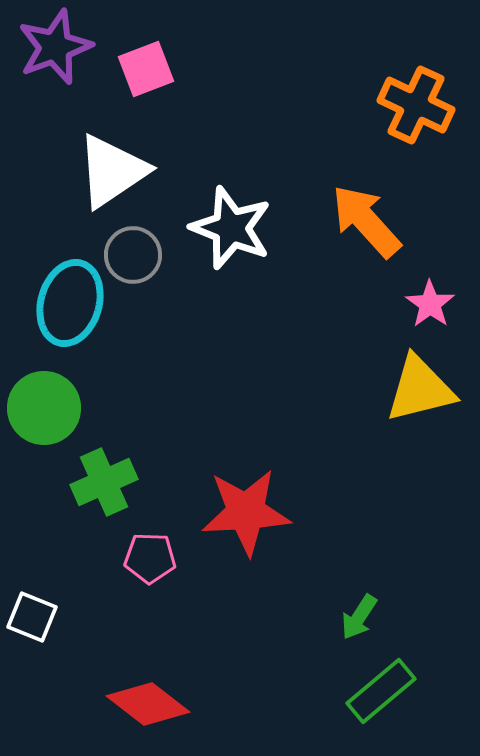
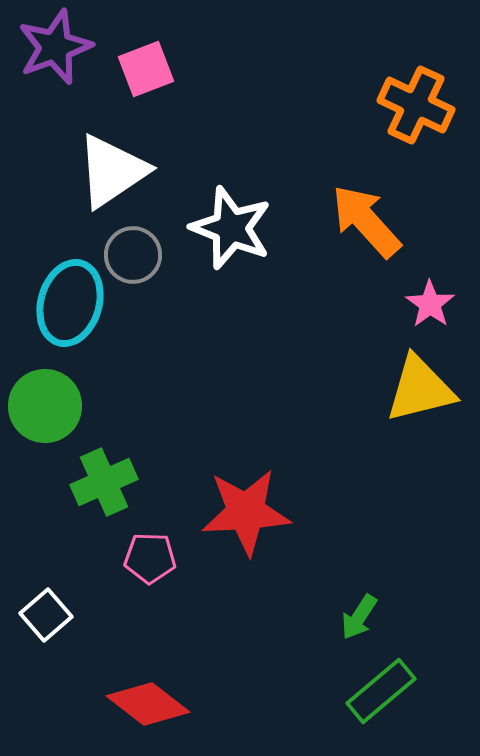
green circle: moved 1 px right, 2 px up
white square: moved 14 px right, 2 px up; rotated 27 degrees clockwise
